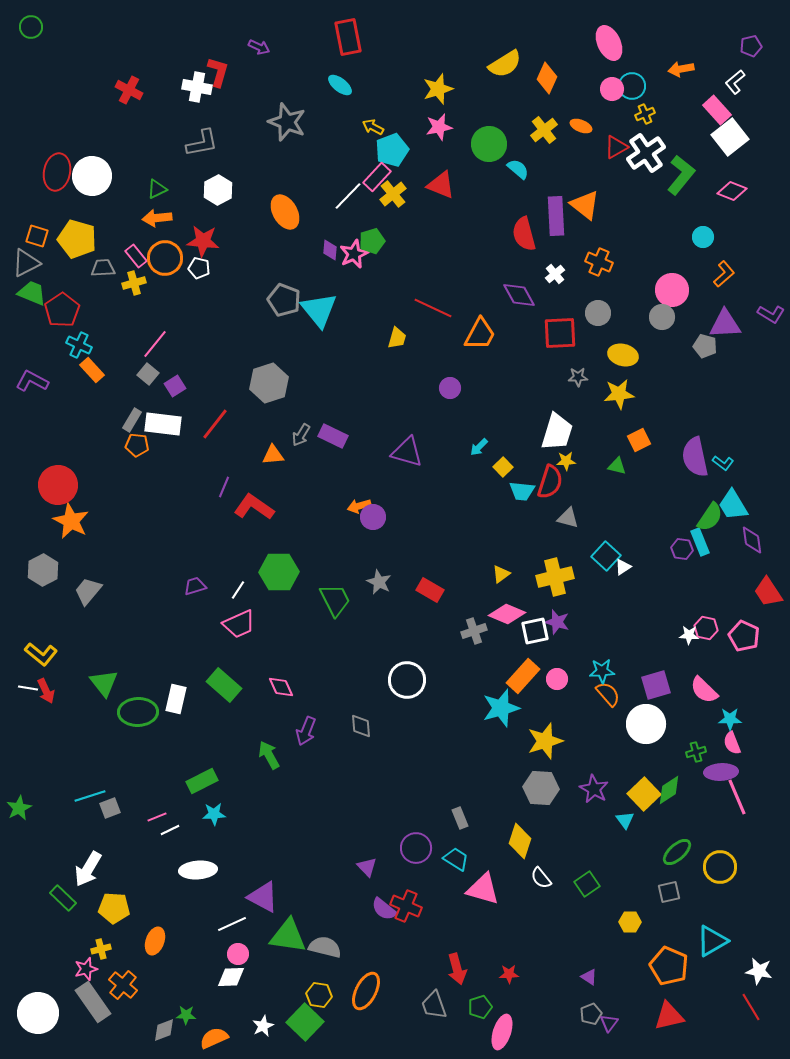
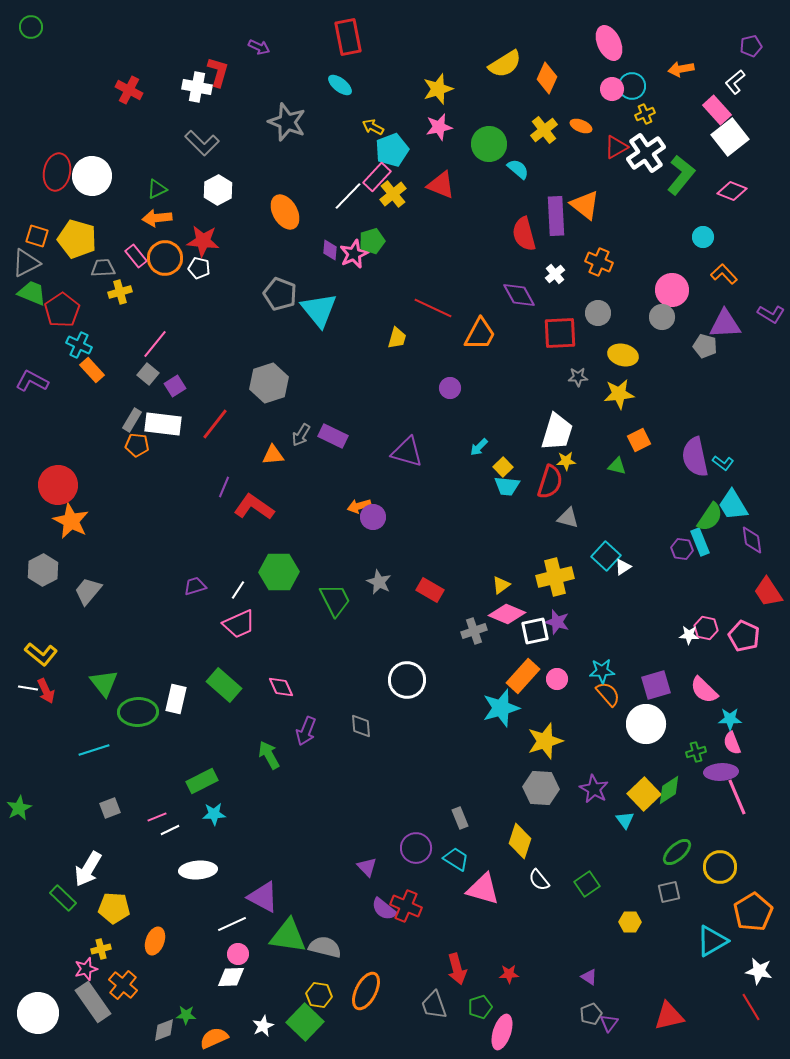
gray L-shape at (202, 143): rotated 56 degrees clockwise
orange L-shape at (724, 274): rotated 92 degrees counterclockwise
yellow cross at (134, 283): moved 14 px left, 9 px down
gray pentagon at (284, 300): moved 4 px left, 6 px up
cyan trapezoid at (522, 491): moved 15 px left, 5 px up
yellow triangle at (501, 574): moved 11 px down
cyan line at (90, 796): moved 4 px right, 46 px up
white semicircle at (541, 878): moved 2 px left, 2 px down
orange pentagon at (669, 966): moved 84 px right, 54 px up; rotated 18 degrees clockwise
